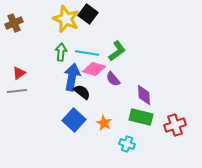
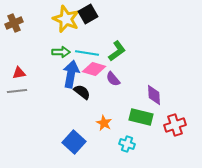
black square: rotated 24 degrees clockwise
green arrow: rotated 84 degrees clockwise
red triangle: rotated 24 degrees clockwise
blue arrow: moved 1 px left, 3 px up
purple diamond: moved 10 px right
blue square: moved 22 px down
